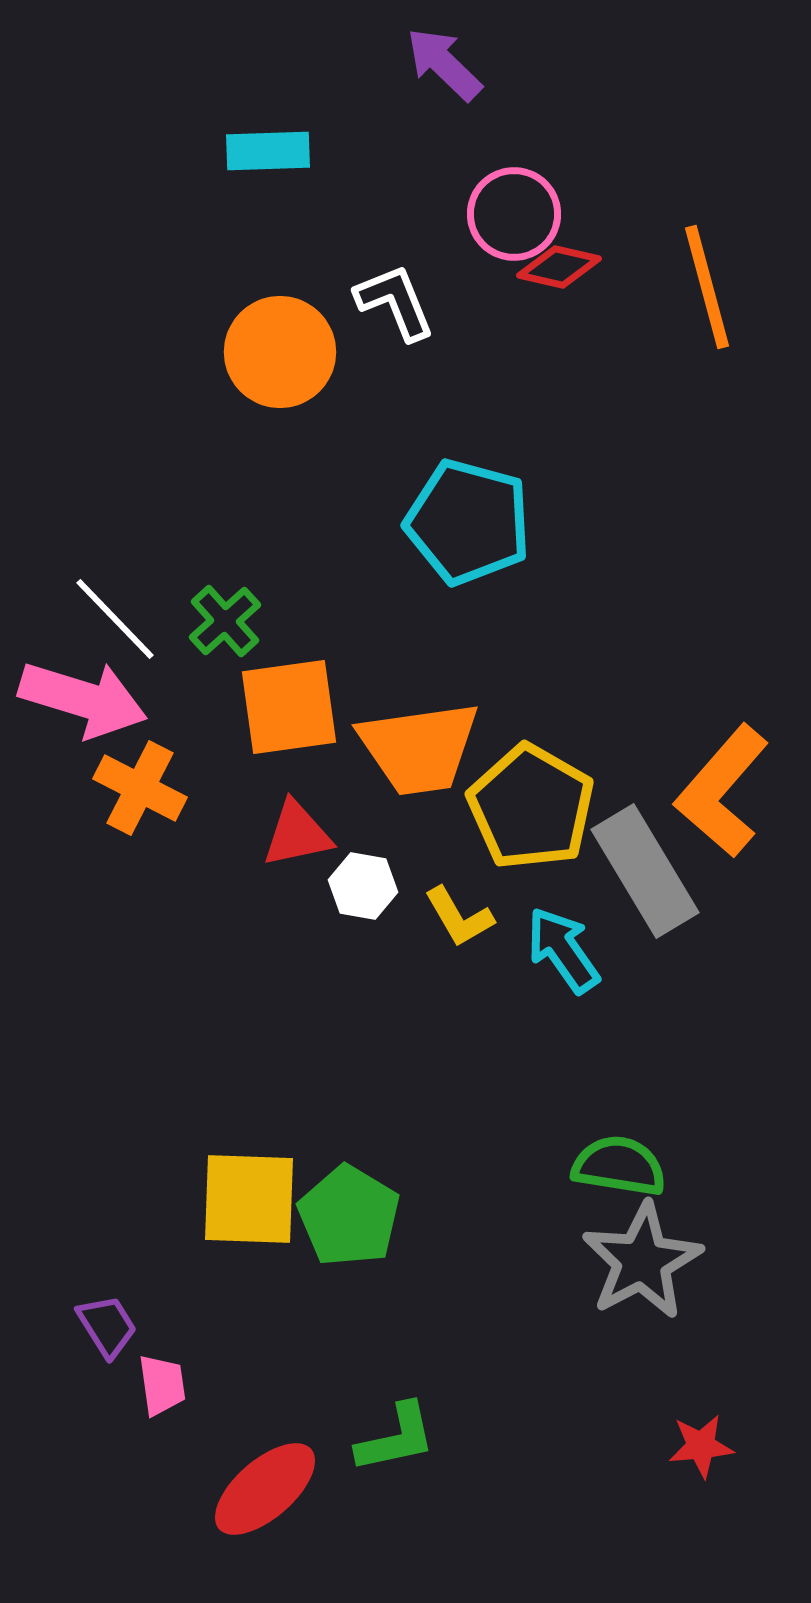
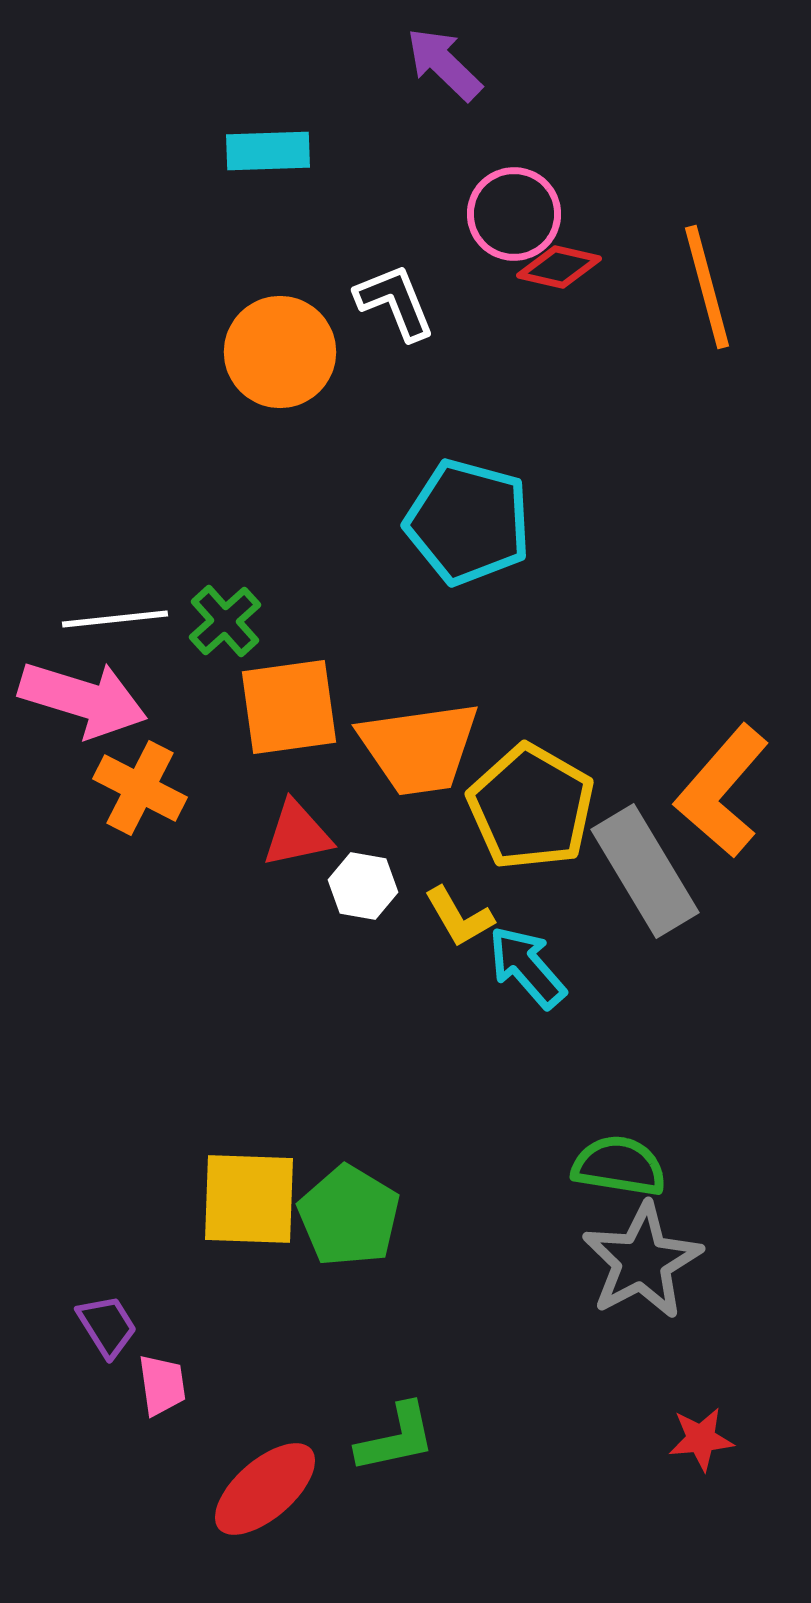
white line: rotated 52 degrees counterclockwise
cyan arrow: moved 36 px left, 17 px down; rotated 6 degrees counterclockwise
red star: moved 7 px up
